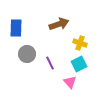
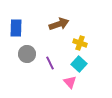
cyan square: rotated 21 degrees counterclockwise
